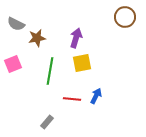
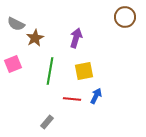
brown star: moved 2 px left; rotated 18 degrees counterclockwise
yellow square: moved 2 px right, 8 px down
